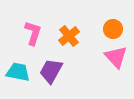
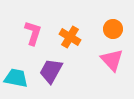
orange cross: moved 1 px right, 1 px down; rotated 20 degrees counterclockwise
pink triangle: moved 4 px left, 3 px down
cyan trapezoid: moved 2 px left, 6 px down
